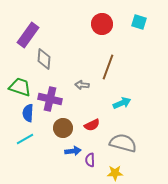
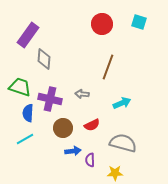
gray arrow: moved 9 px down
